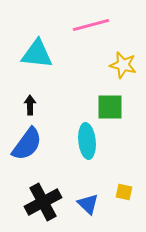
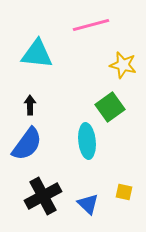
green square: rotated 36 degrees counterclockwise
black cross: moved 6 px up
